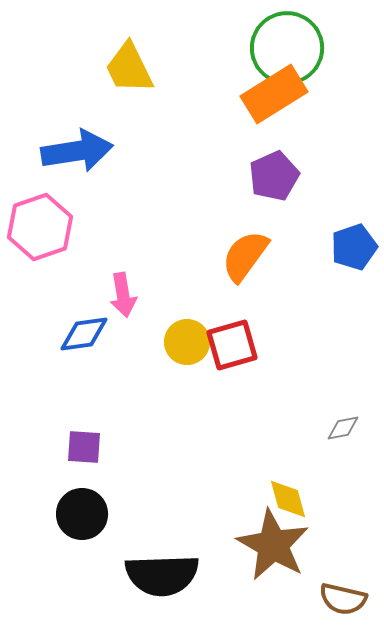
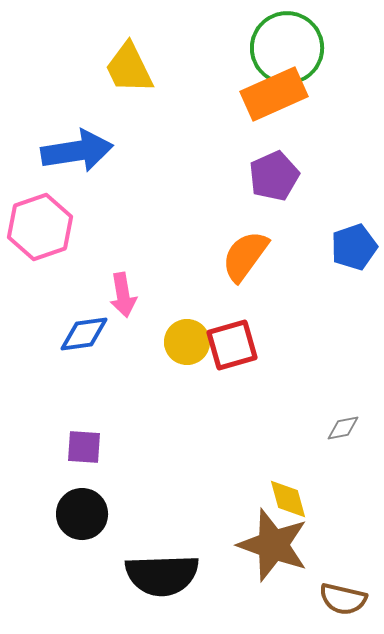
orange rectangle: rotated 8 degrees clockwise
brown star: rotated 10 degrees counterclockwise
